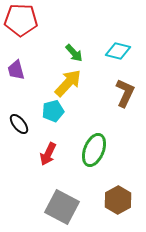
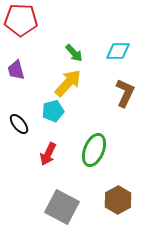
cyan diamond: rotated 15 degrees counterclockwise
